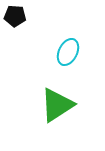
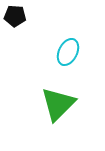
green triangle: moved 1 px right, 1 px up; rotated 12 degrees counterclockwise
